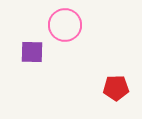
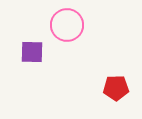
pink circle: moved 2 px right
